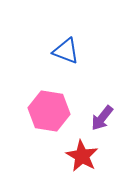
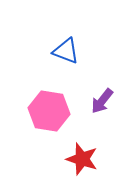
purple arrow: moved 17 px up
red star: moved 3 px down; rotated 12 degrees counterclockwise
